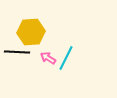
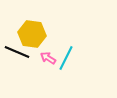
yellow hexagon: moved 1 px right, 2 px down; rotated 12 degrees clockwise
black line: rotated 20 degrees clockwise
